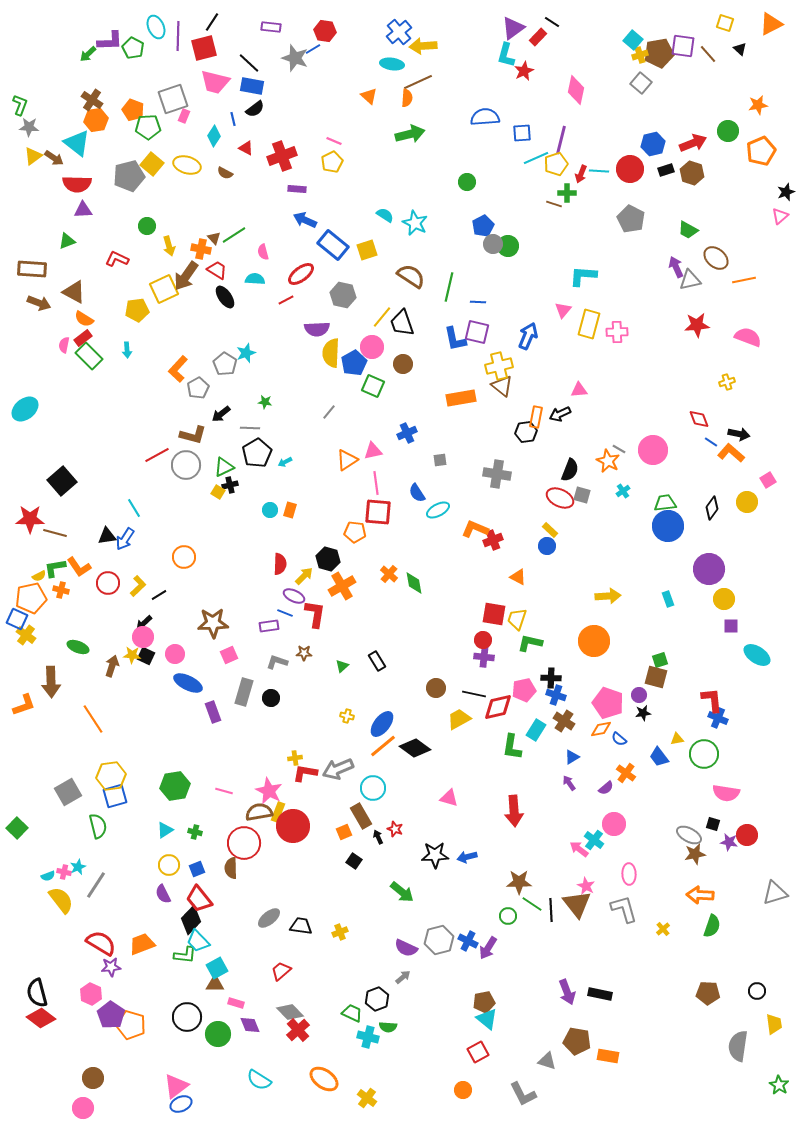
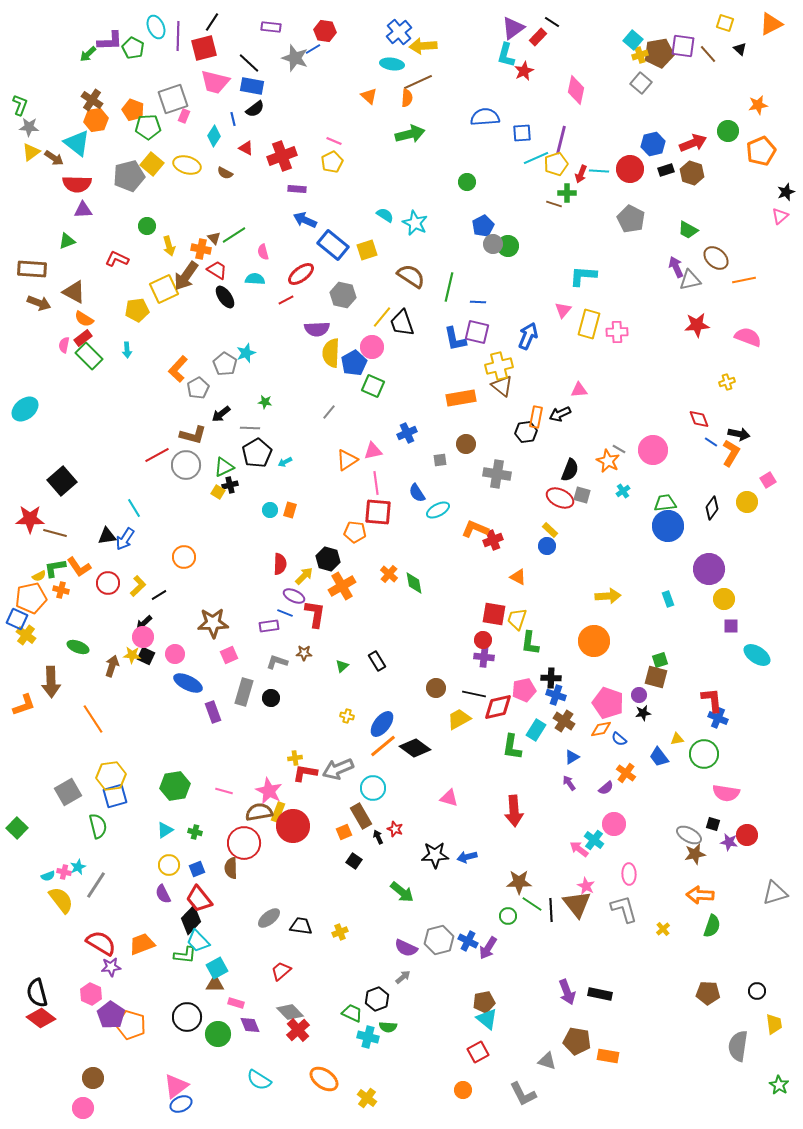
yellow triangle at (33, 156): moved 2 px left, 4 px up
brown circle at (403, 364): moved 63 px right, 80 px down
orange L-shape at (731, 453): rotated 80 degrees clockwise
green L-shape at (530, 643): rotated 95 degrees counterclockwise
